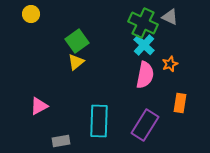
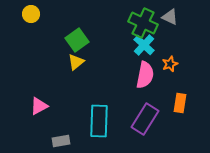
green square: moved 1 px up
purple rectangle: moved 6 px up
